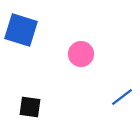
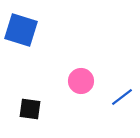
pink circle: moved 27 px down
black square: moved 2 px down
